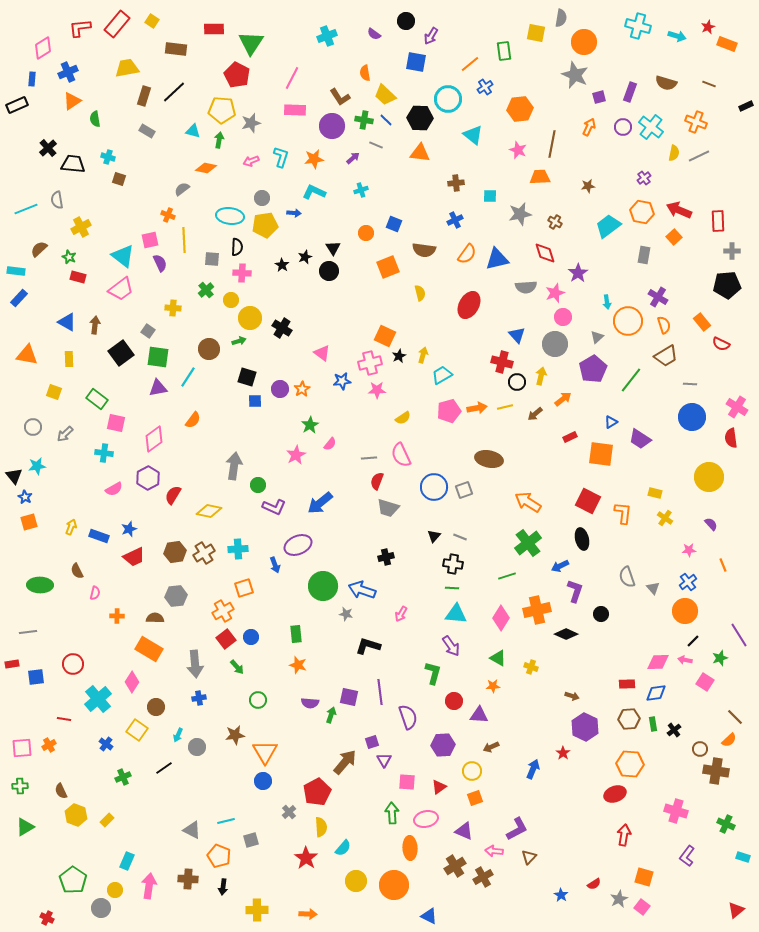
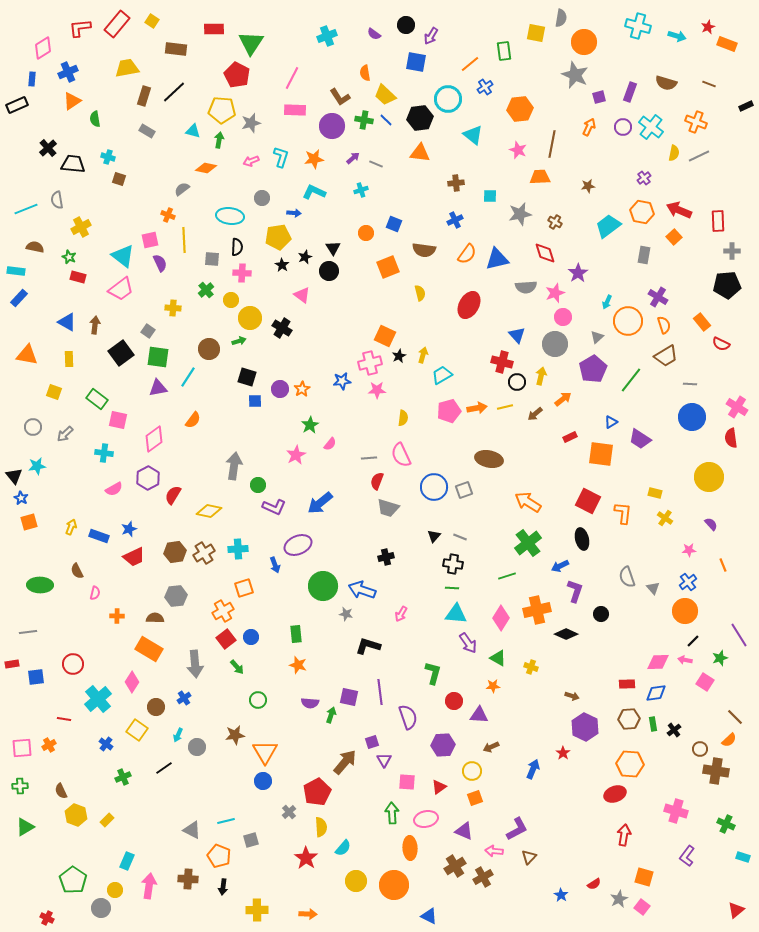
black circle at (406, 21): moved 4 px down
black hexagon at (420, 118): rotated 10 degrees counterclockwise
gray line at (376, 145): moved 19 px down
yellow pentagon at (265, 225): moved 13 px right, 12 px down
brown semicircle at (39, 249): moved 4 px left, 2 px up; rotated 54 degrees clockwise
cyan arrow at (607, 302): rotated 32 degrees clockwise
pink triangle at (322, 353): moved 20 px left, 58 px up
yellow semicircle at (403, 418): rotated 49 degrees counterclockwise
pink square at (116, 423): moved 2 px right, 3 px up
blue star at (25, 497): moved 4 px left, 1 px down
purple arrow at (451, 646): moved 17 px right, 3 px up
blue cross at (199, 698): moved 15 px left; rotated 24 degrees counterclockwise
